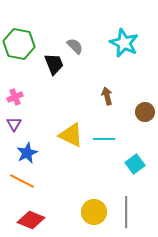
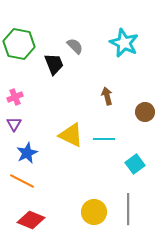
gray line: moved 2 px right, 3 px up
